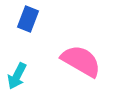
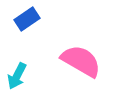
blue rectangle: moved 1 px left; rotated 35 degrees clockwise
